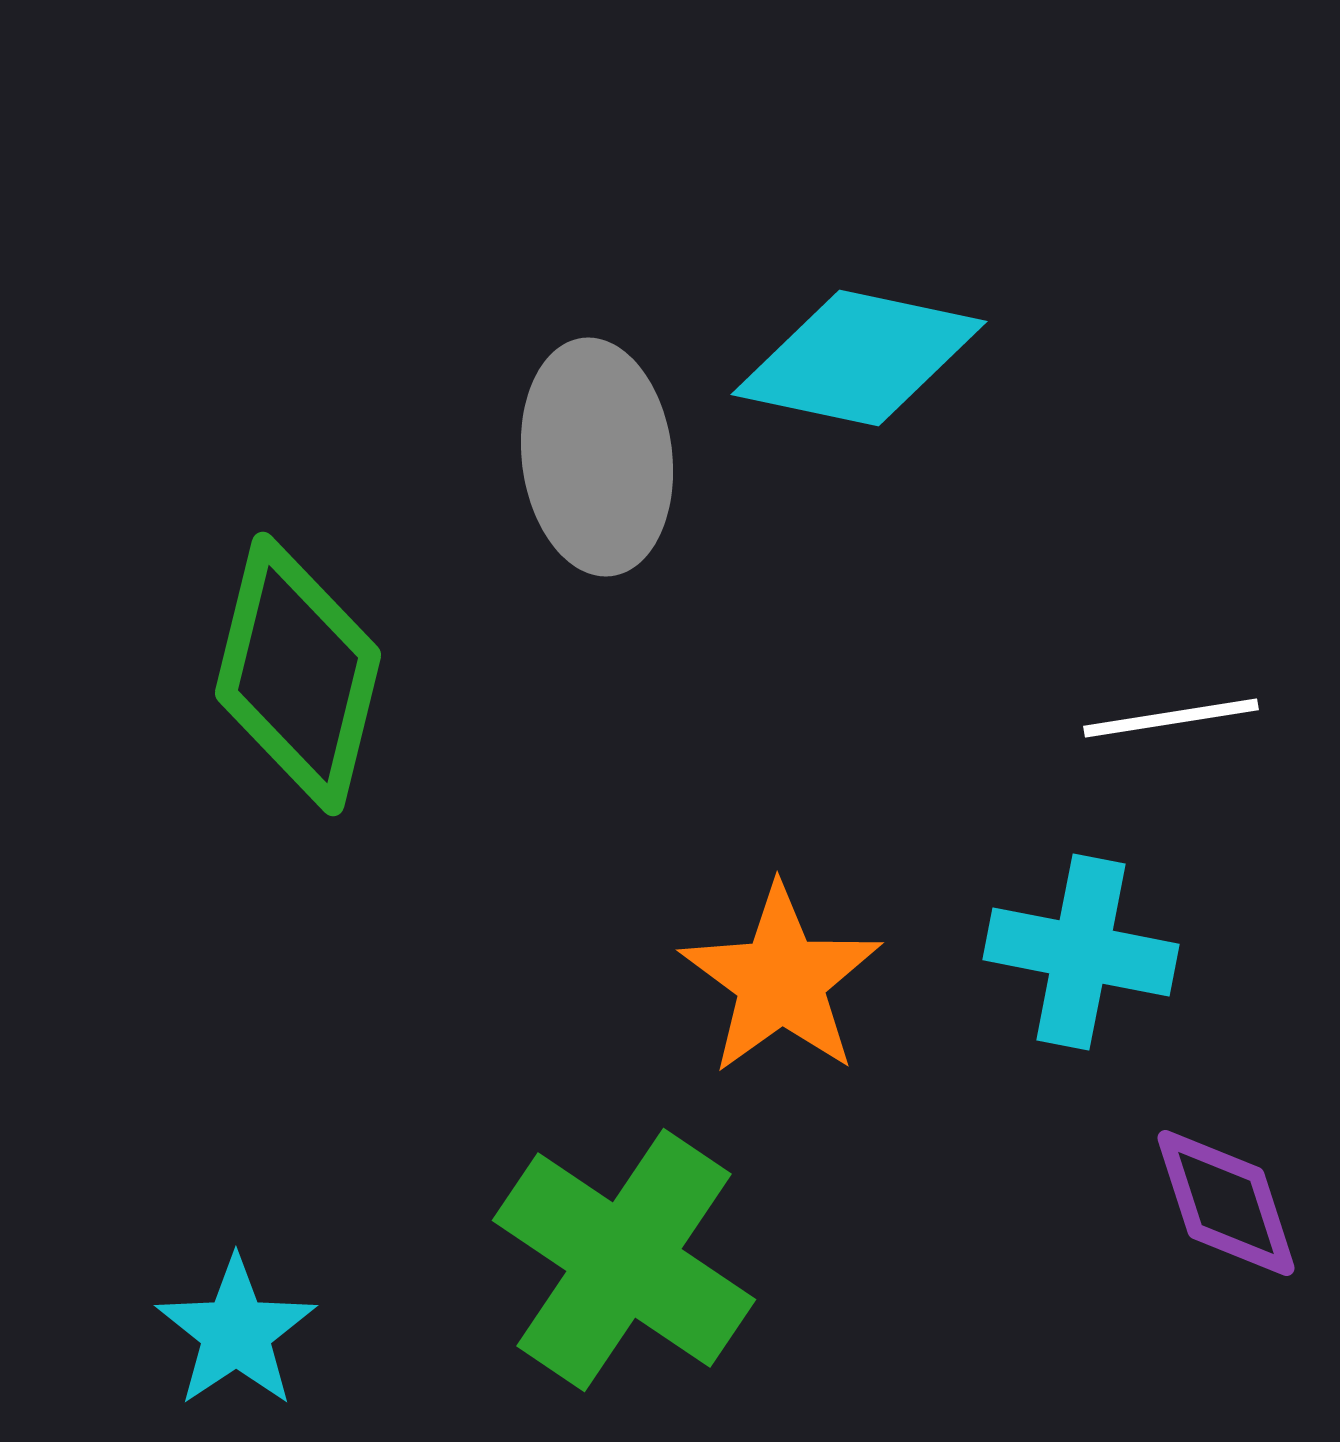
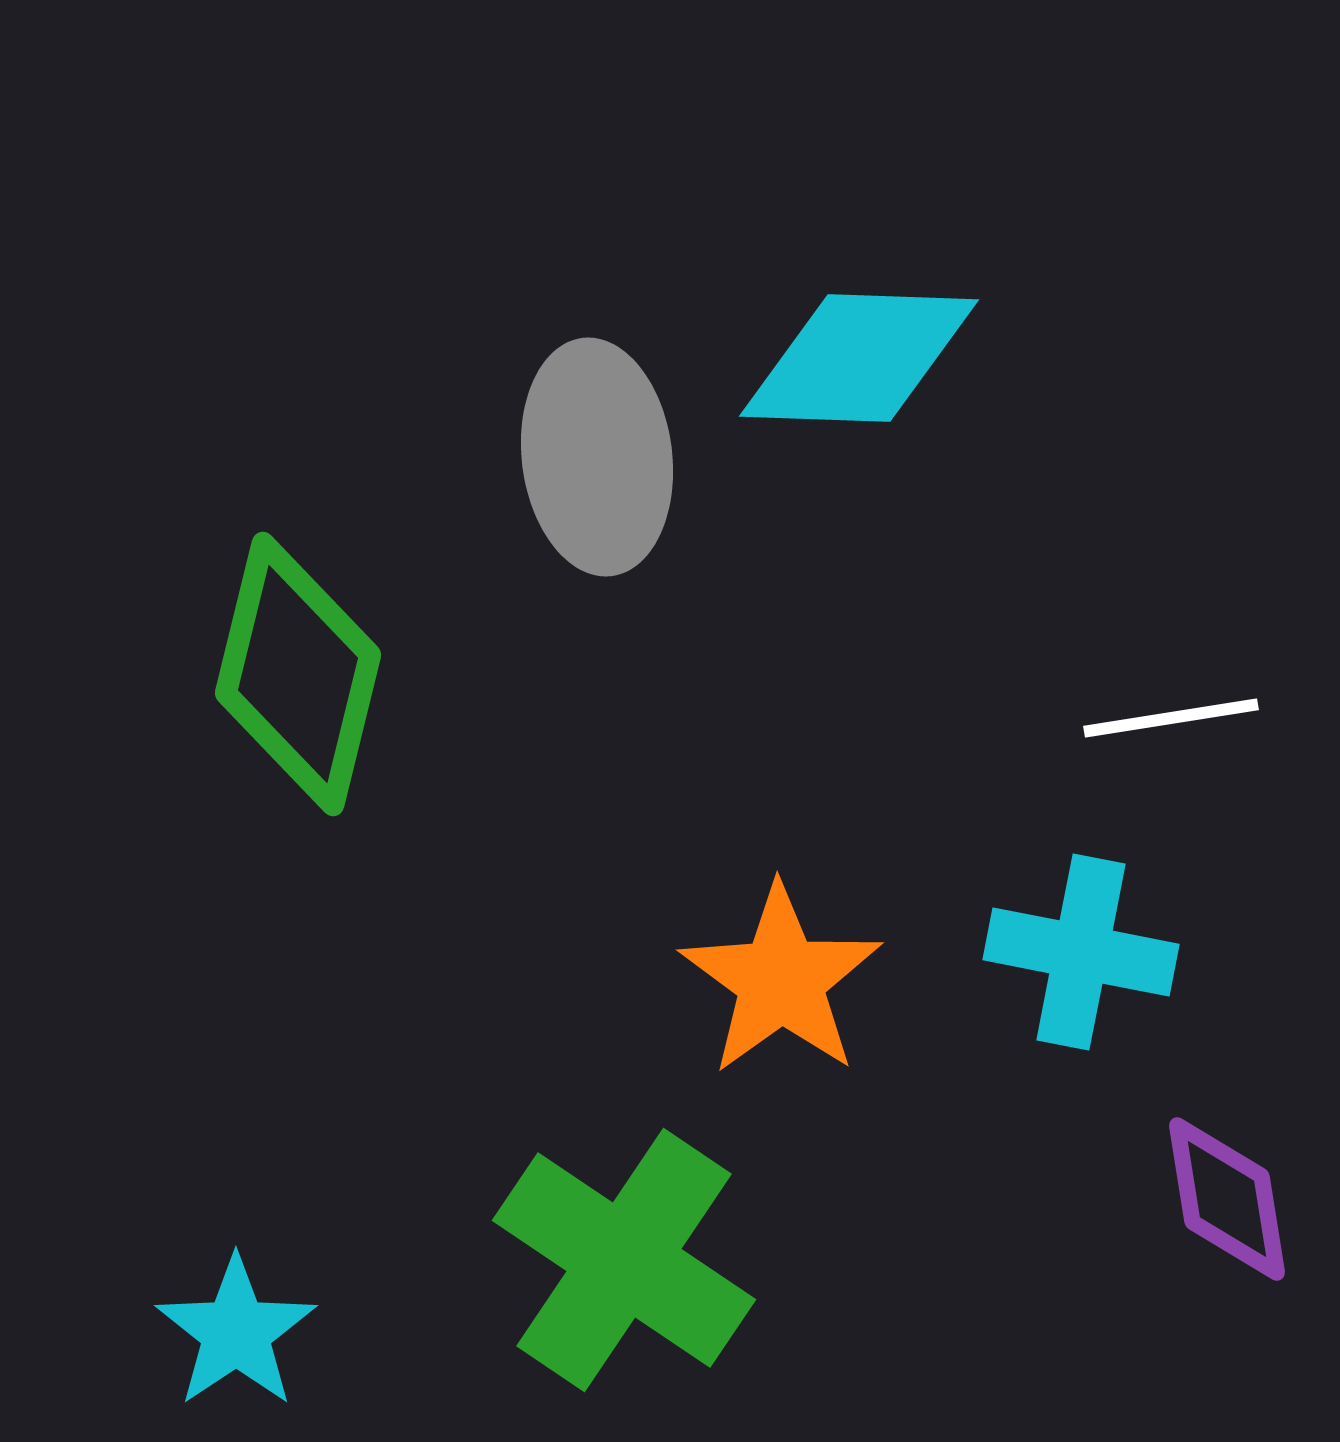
cyan diamond: rotated 10 degrees counterclockwise
purple diamond: moved 1 px right, 4 px up; rotated 9 degrees clockwise
